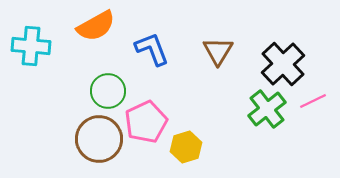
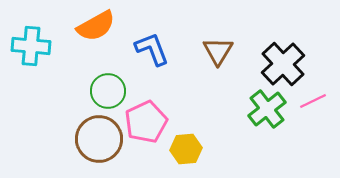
yellow hexagon: moved 2 px down; rotated 12 degrees clockwise
